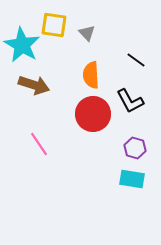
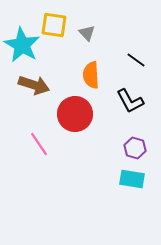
red circle: moved 18 px left
